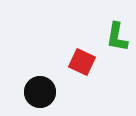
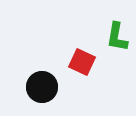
black circle: moved 2 px right, 5 px up
